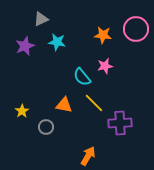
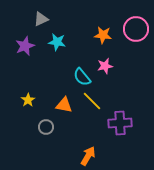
yellow line: moved 2 px left, 2 px up
yellow star: moved 6 px right, 11 px up
